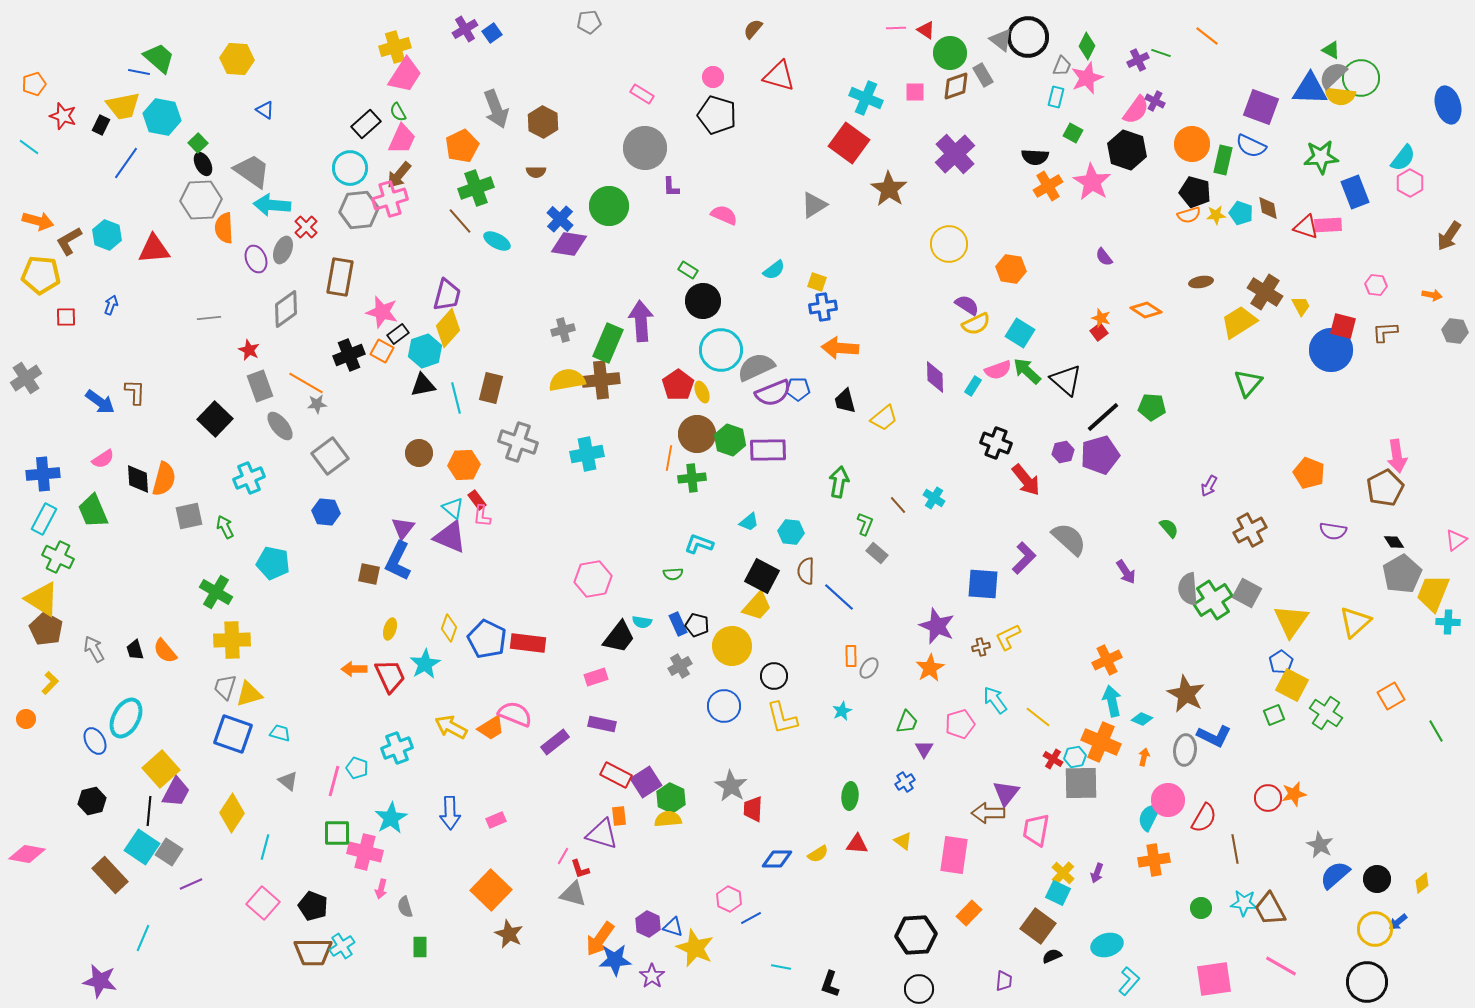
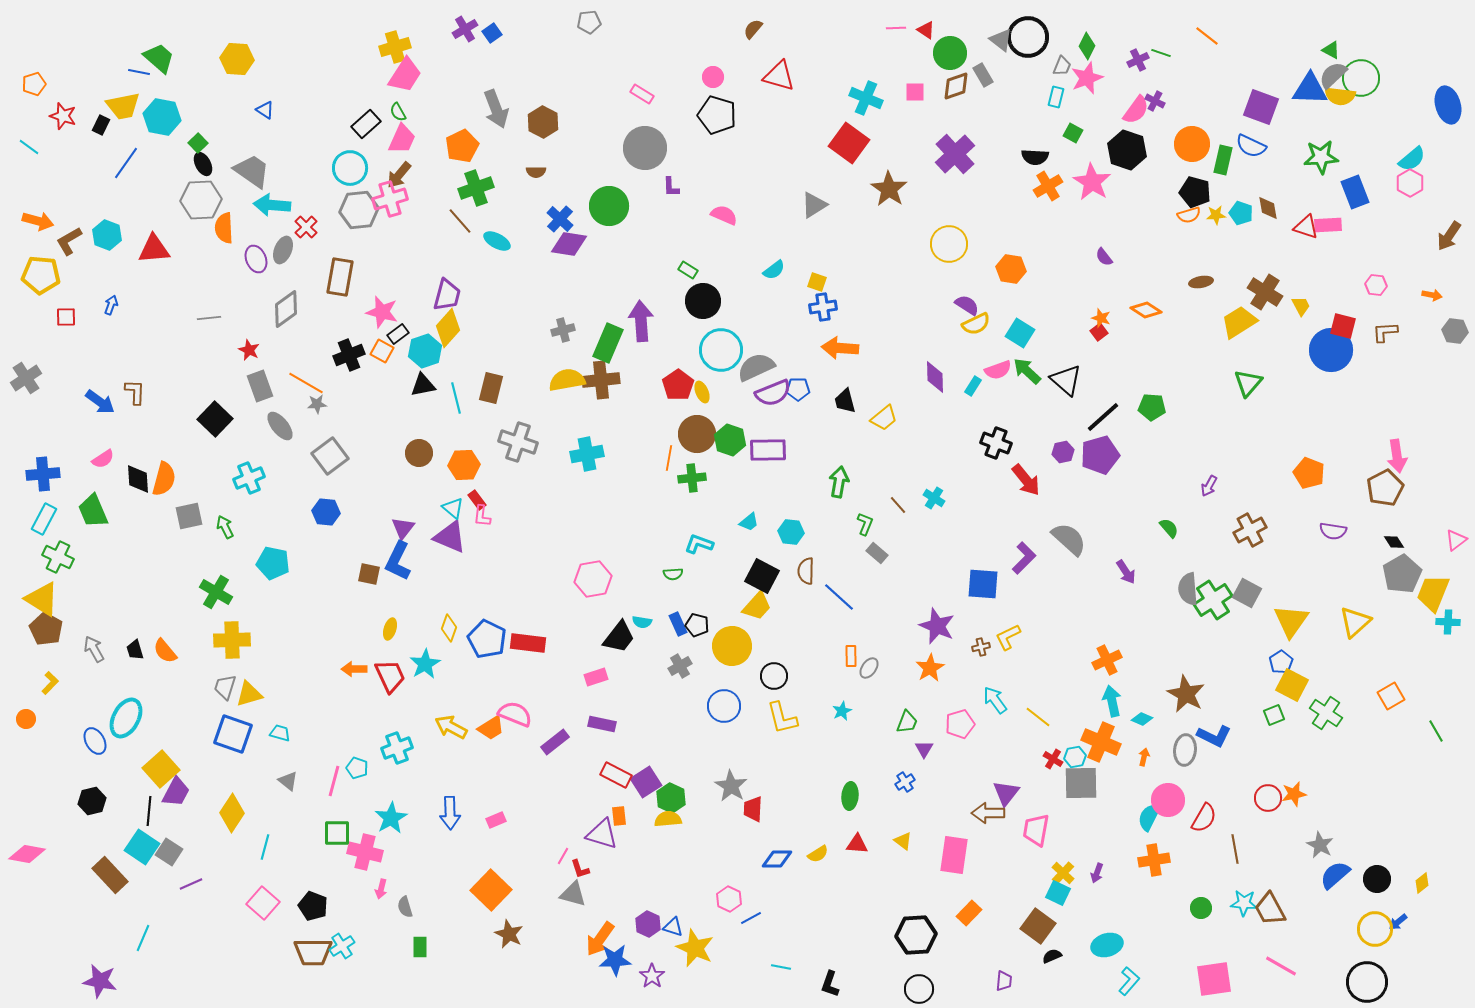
cyan semicircle at (1403, 158): moved 9 px right, 1 px down; rotated 12 degrees clockwise
